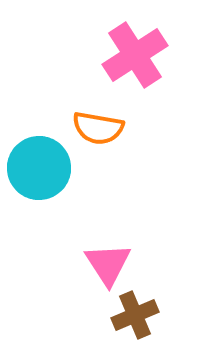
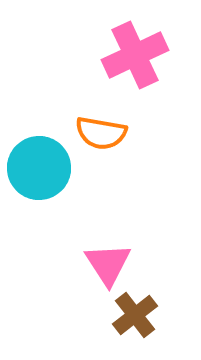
pink cross: rotated 8 degrees clockwise
orange semicircle: moved 3 px right, 5 px down
brown cross: rotated 15 degrees counterclockwise
